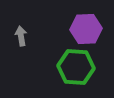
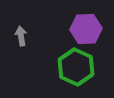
green hexagon: rotated 21 degrees clockwise
